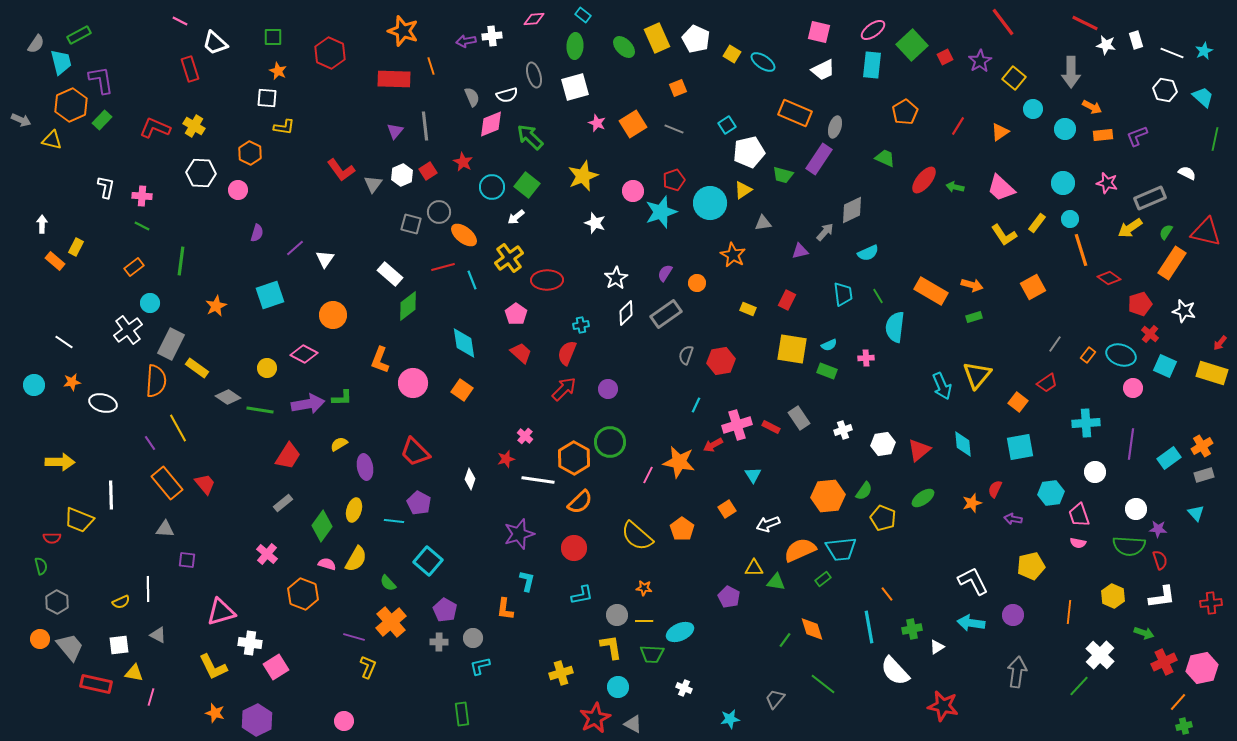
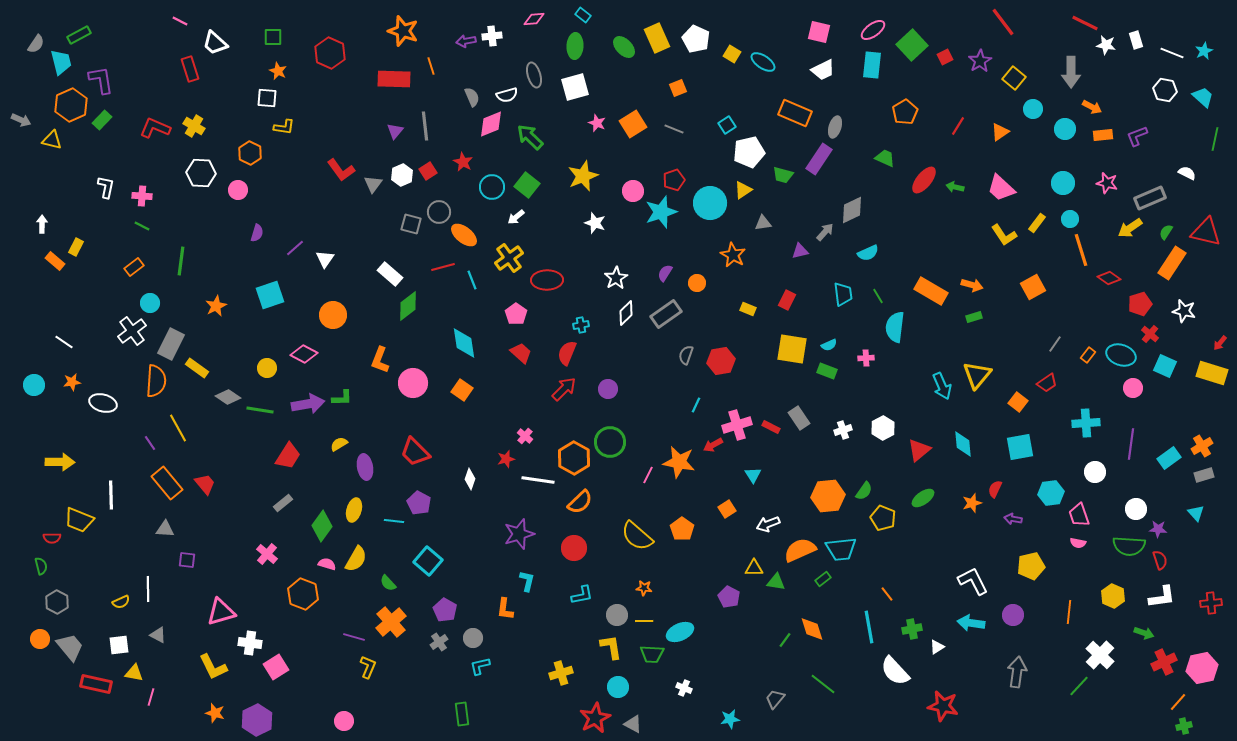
white cross at (128, 330): moved 4 px right, 1 px down
white hexagon at (883, 444): moved 16 px up; rotated 20 degrees counterclockwise
gray cross at (439, 642): rotated 36 degrees counterclockwise
